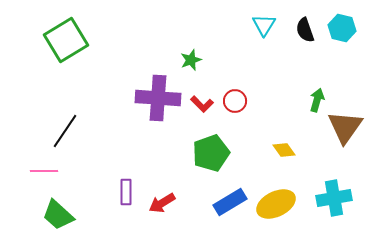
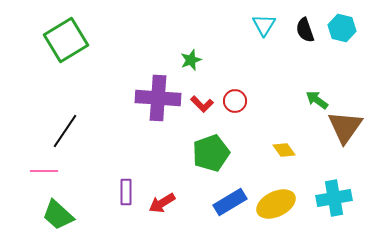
green arrow: rotated 70 degrees counterclockwise
